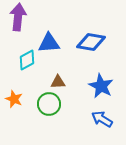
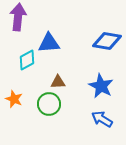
blue diamond: moved 16 px right, 1 px up
